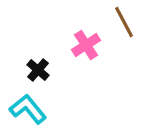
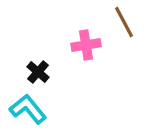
pink cross: rotated 24 degrees clockwise
black cross: moved 2 px down
